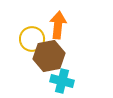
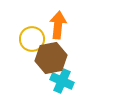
brown hexagon: moved 2 px right, 2 px down
cyan cross: rotated 10 degrees clockwise
